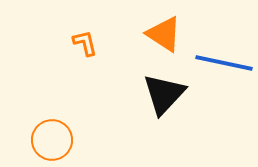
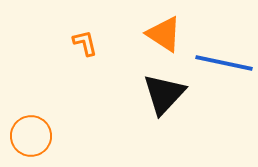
orange circle: moved 21 px left, 4 px up
